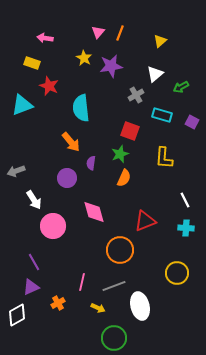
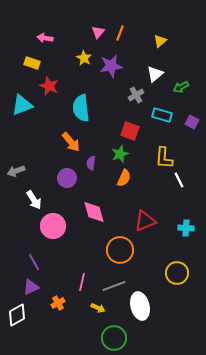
white line: moved 6 px left, 20 px up
